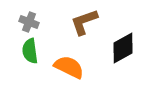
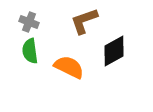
brown L-shape: moved 1 px up
black diamond: moved 9 px left, 3 px down
